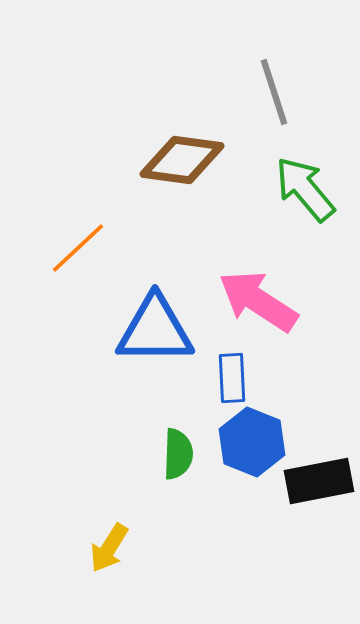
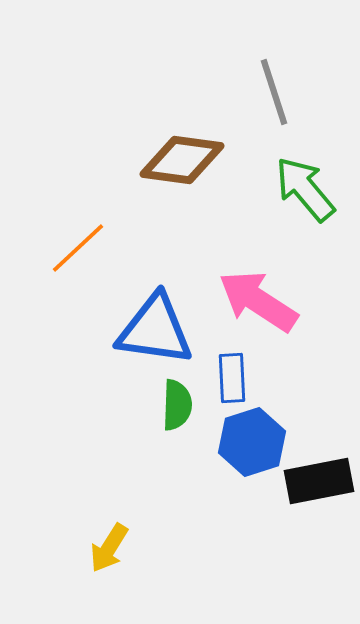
blue triangle: rotated 8 degrees clockwise
blue hexagon: rotated 20 degrees clockwise
green semicircle: moved 1 px left, 49 px up
